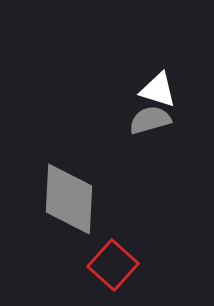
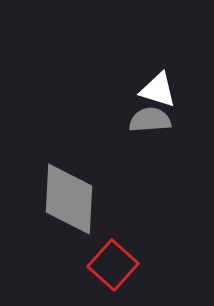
gray semicircle: rotated 12 degrees clockwise
